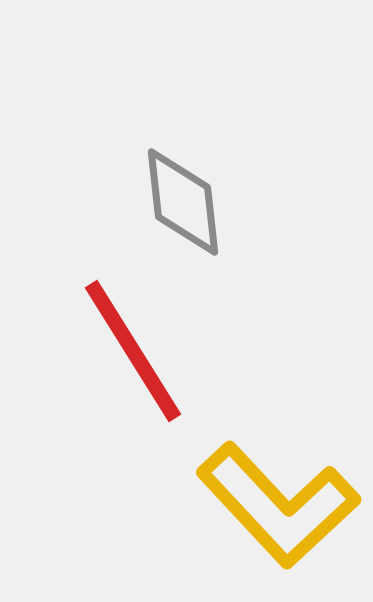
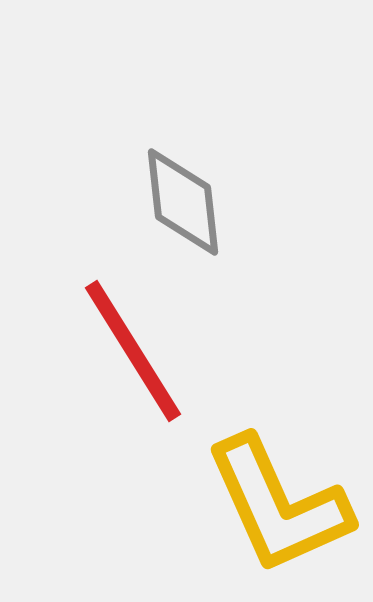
yellow L-shape: rotated 19 degrees clockwise
